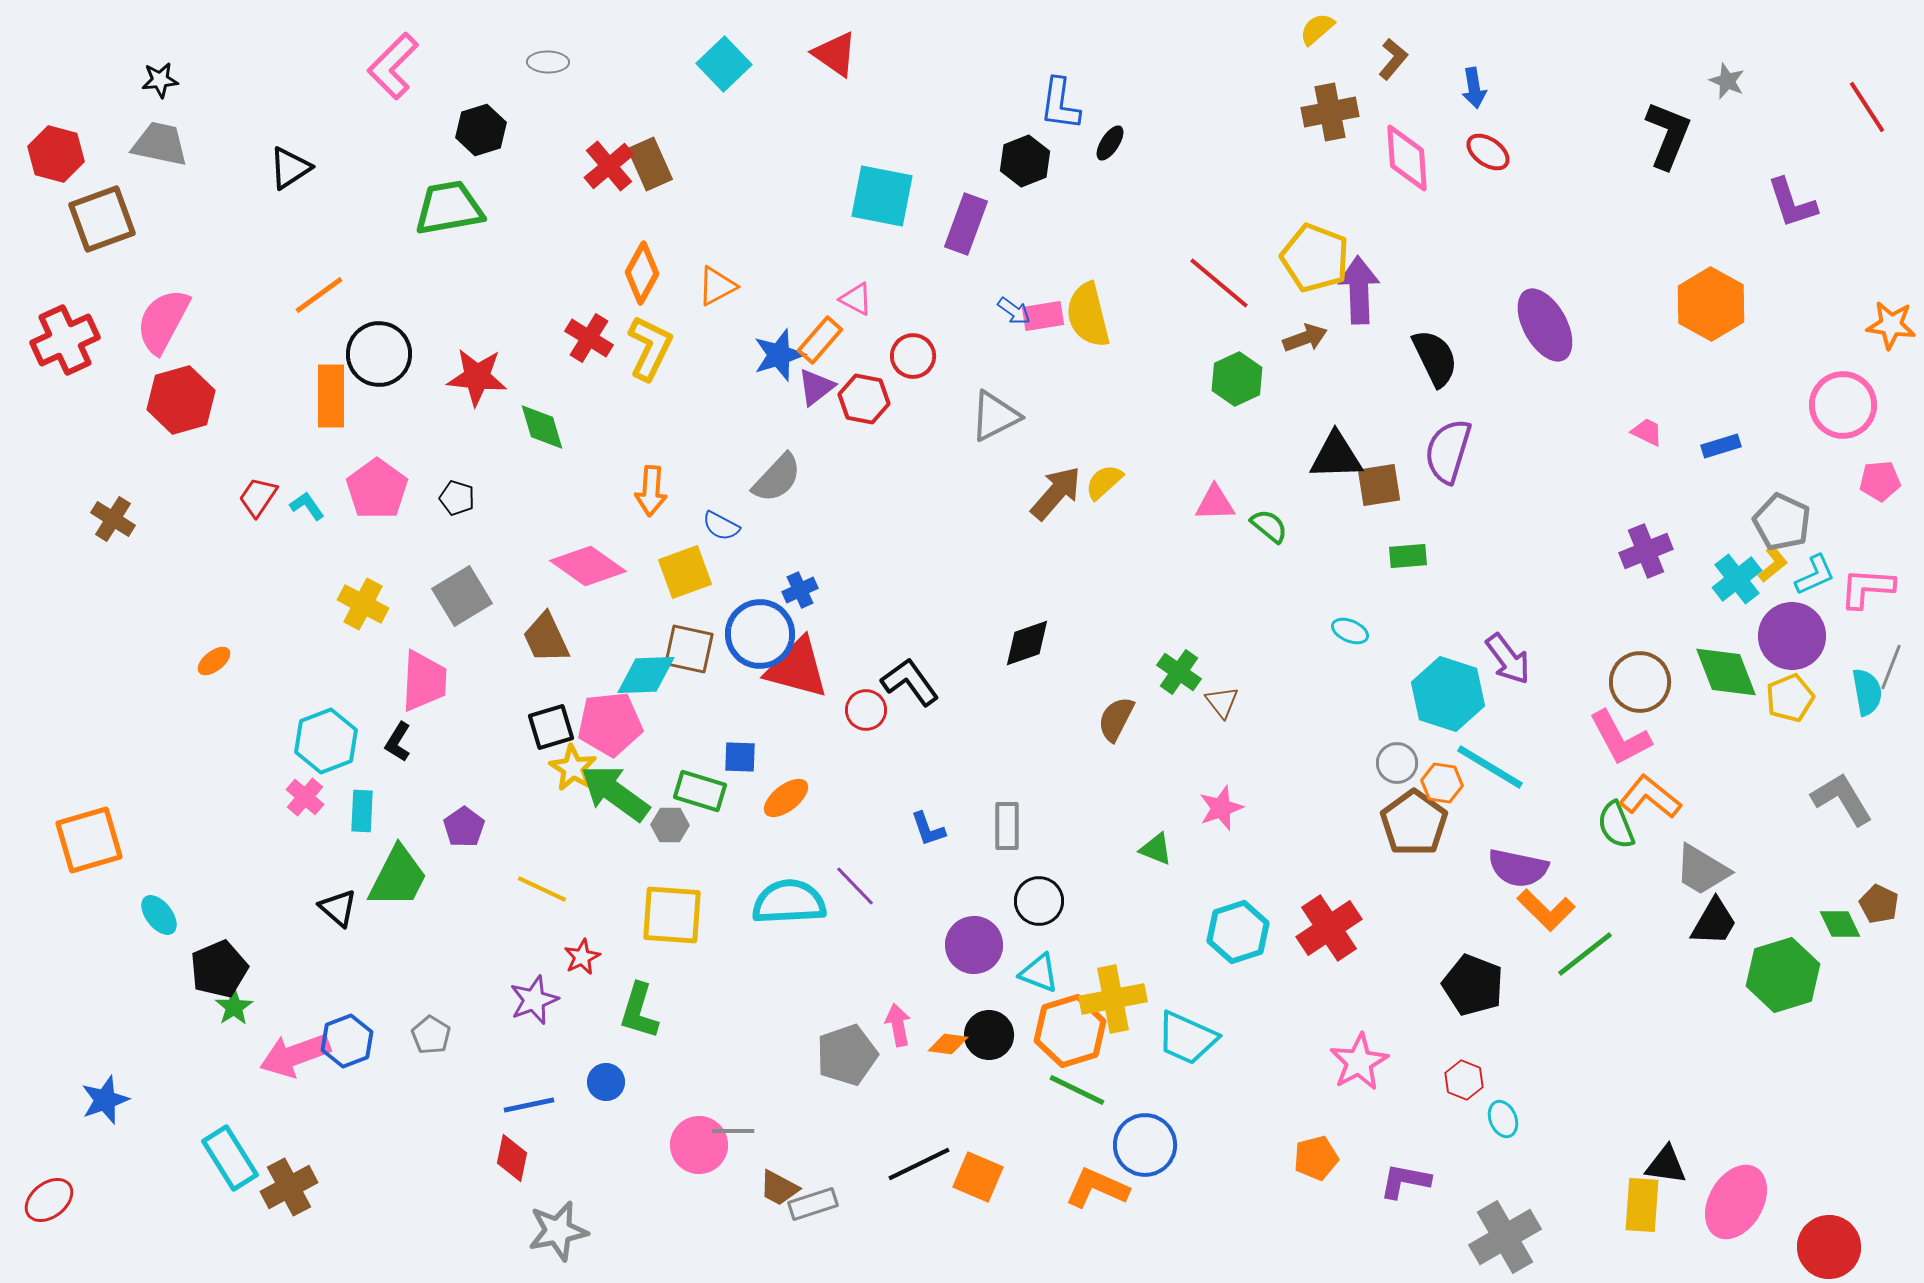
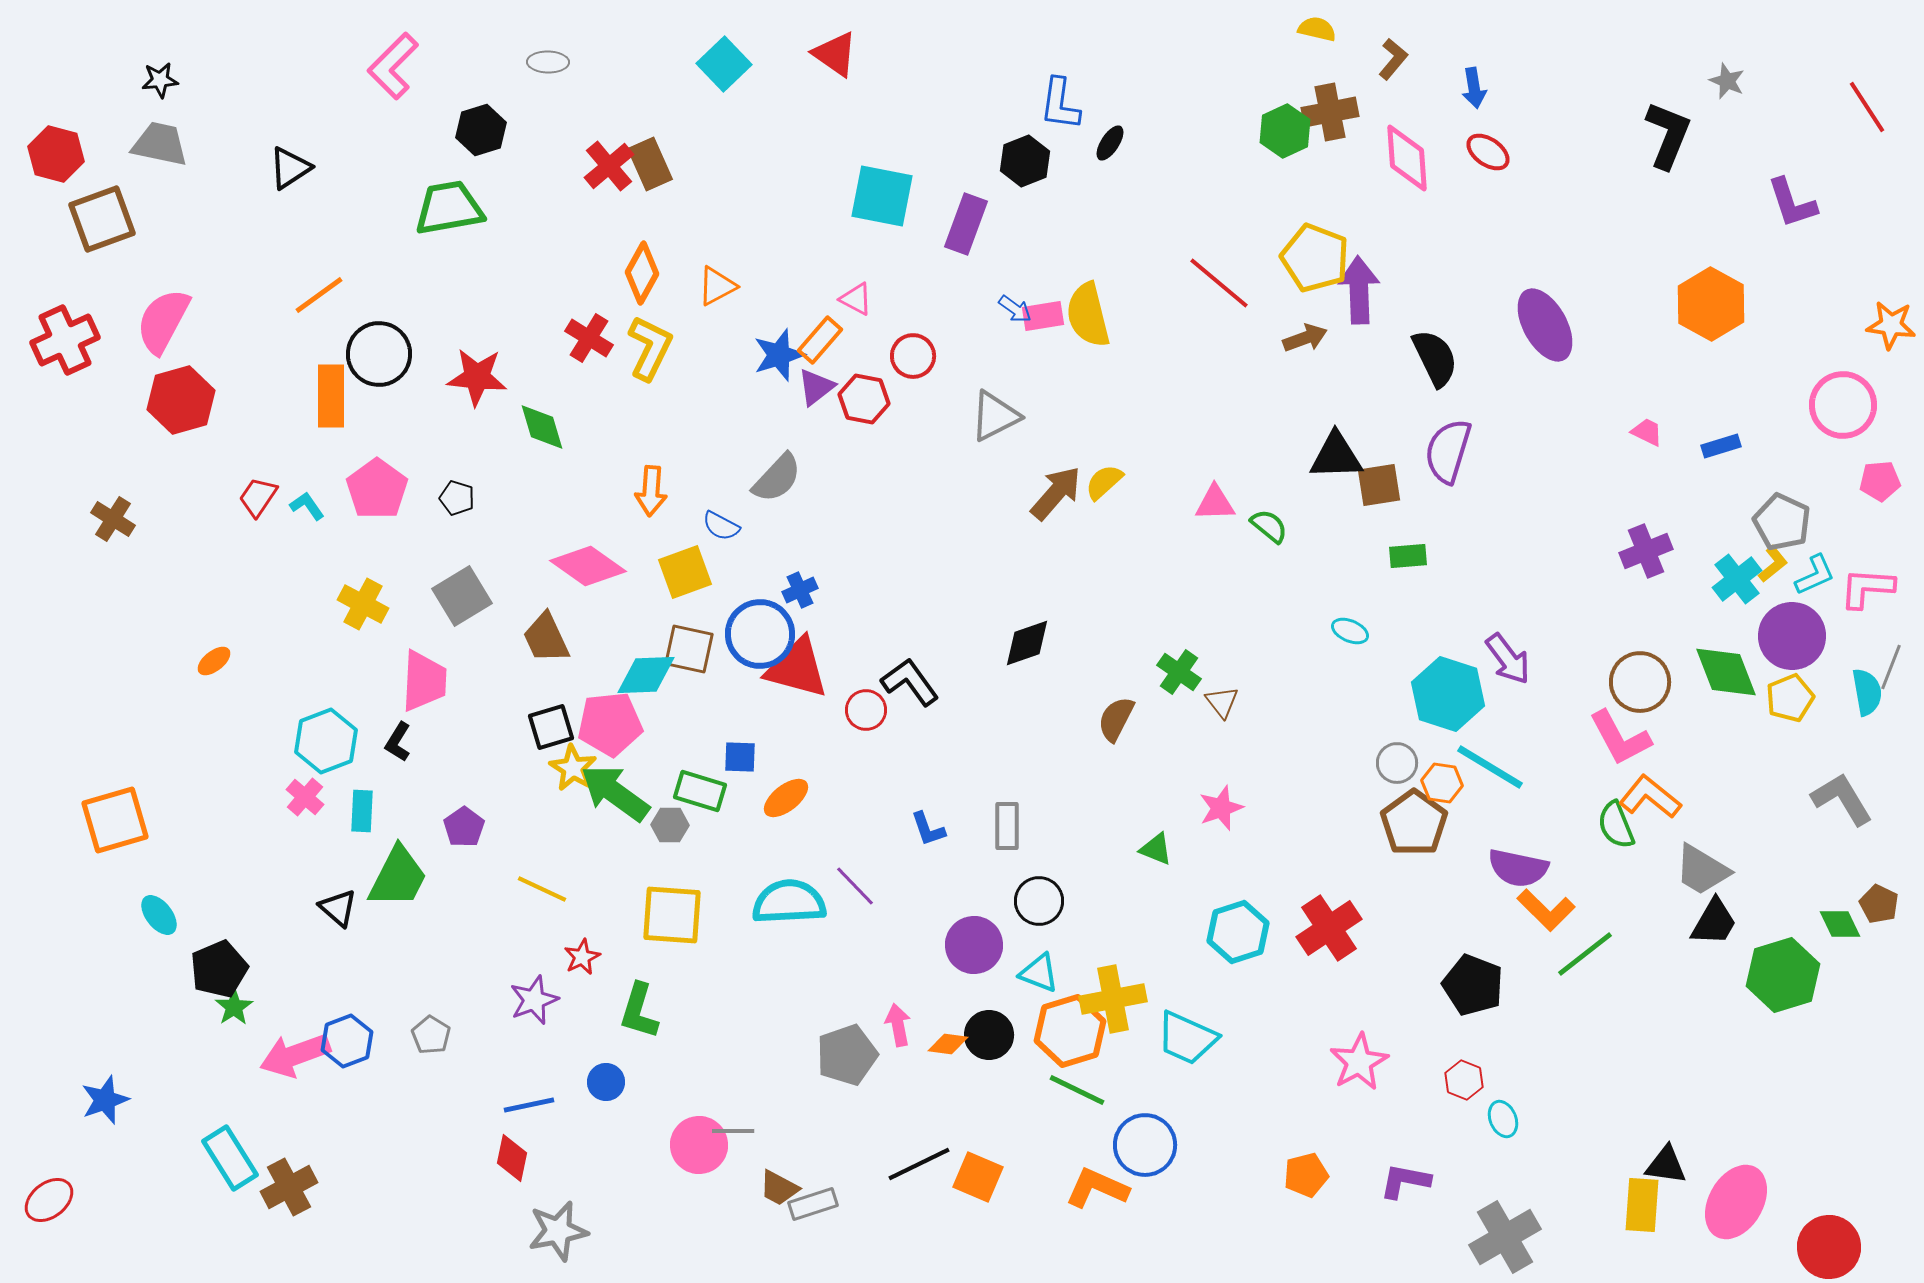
yellow semicircle at (1317, 29): rotated 54 degrees clockwise
blue arrow at (1014, 311): moved 1 px right, 2 px up
green hexagon at (1237, 379): moved 48 px right, 248 px up
orange square at (89, 840): moved 26 px right, 20 px up
orange pentagon at (1316, 1158): moved 10 px left, 17 px down
